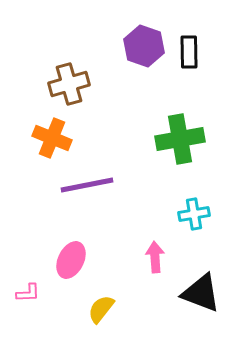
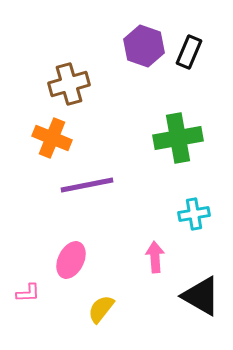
black rectangle: rotated 24 degrees clockwise
green cross: moved 2 px left, 1 px up
black triangle: moved 3 px down; rotated 9 degrees clockwise
